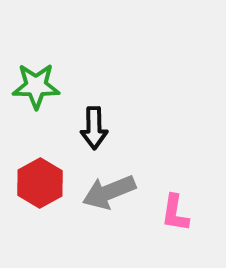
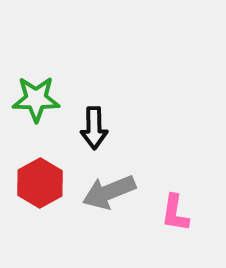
green star: moved 13 px down
